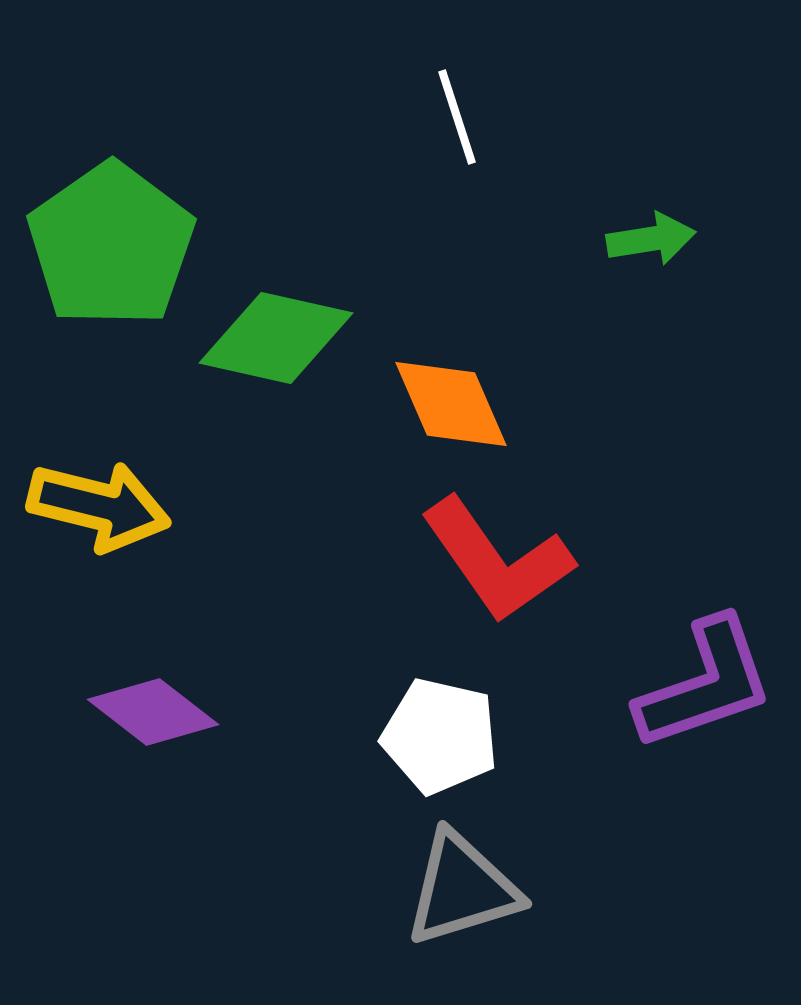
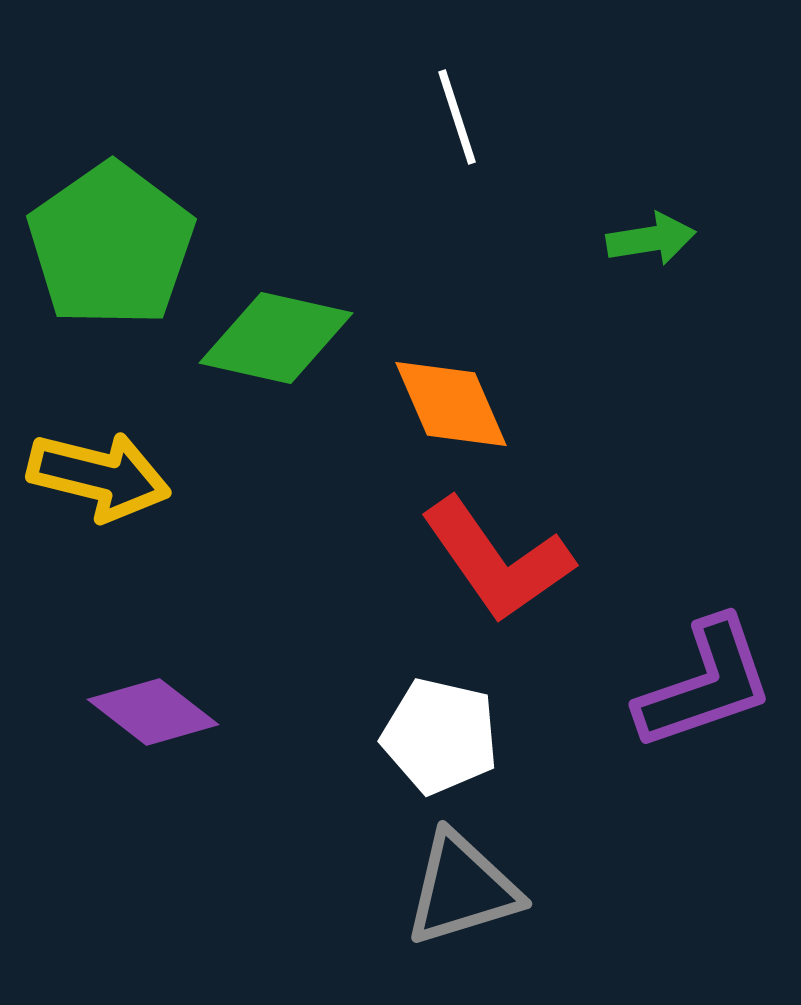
yellow arrow: moved 30 px up
